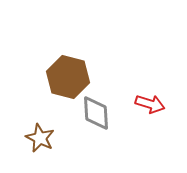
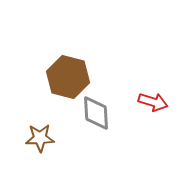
red arrow: moved 3 px right, 2 px up
brown star: rotated 28 degrees counterclockwise
